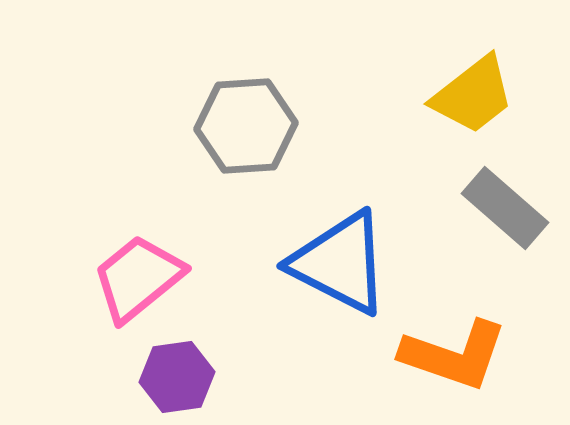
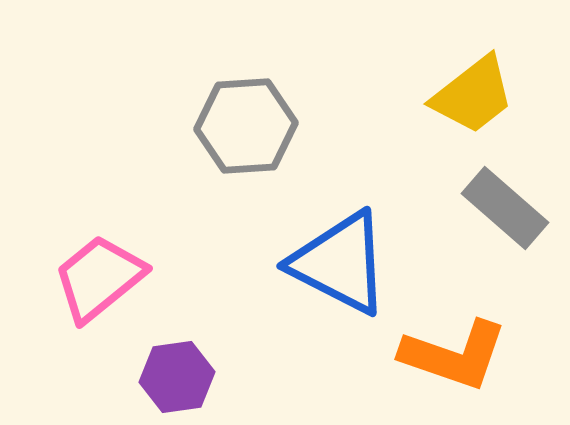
pink trapezoid: moved 39 px left
